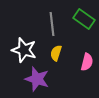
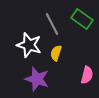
green rectangle: moved 2 px left
gray line: rotated 20 degrees counterclockwise
white star: moved 5 px right, 5 px up
pink semicircle: moved 13 px down
